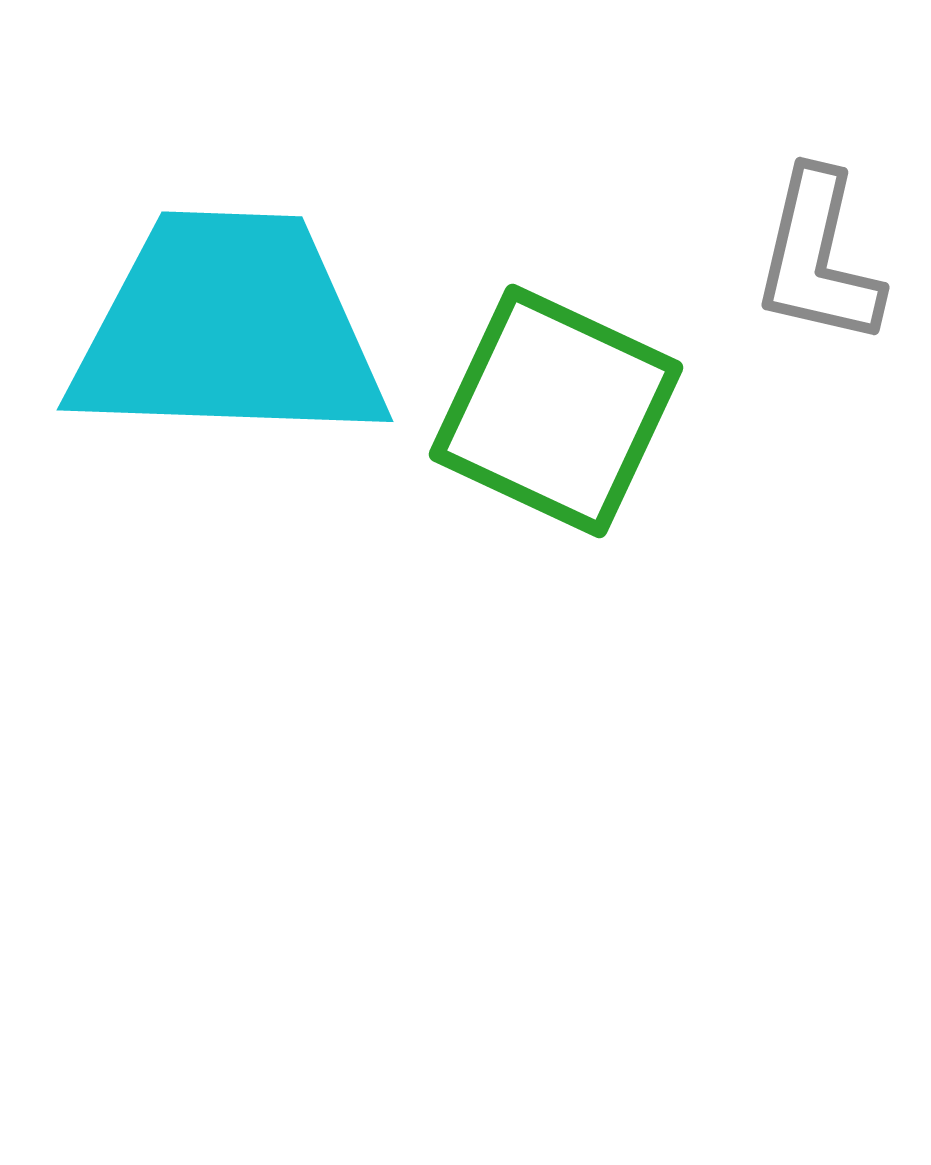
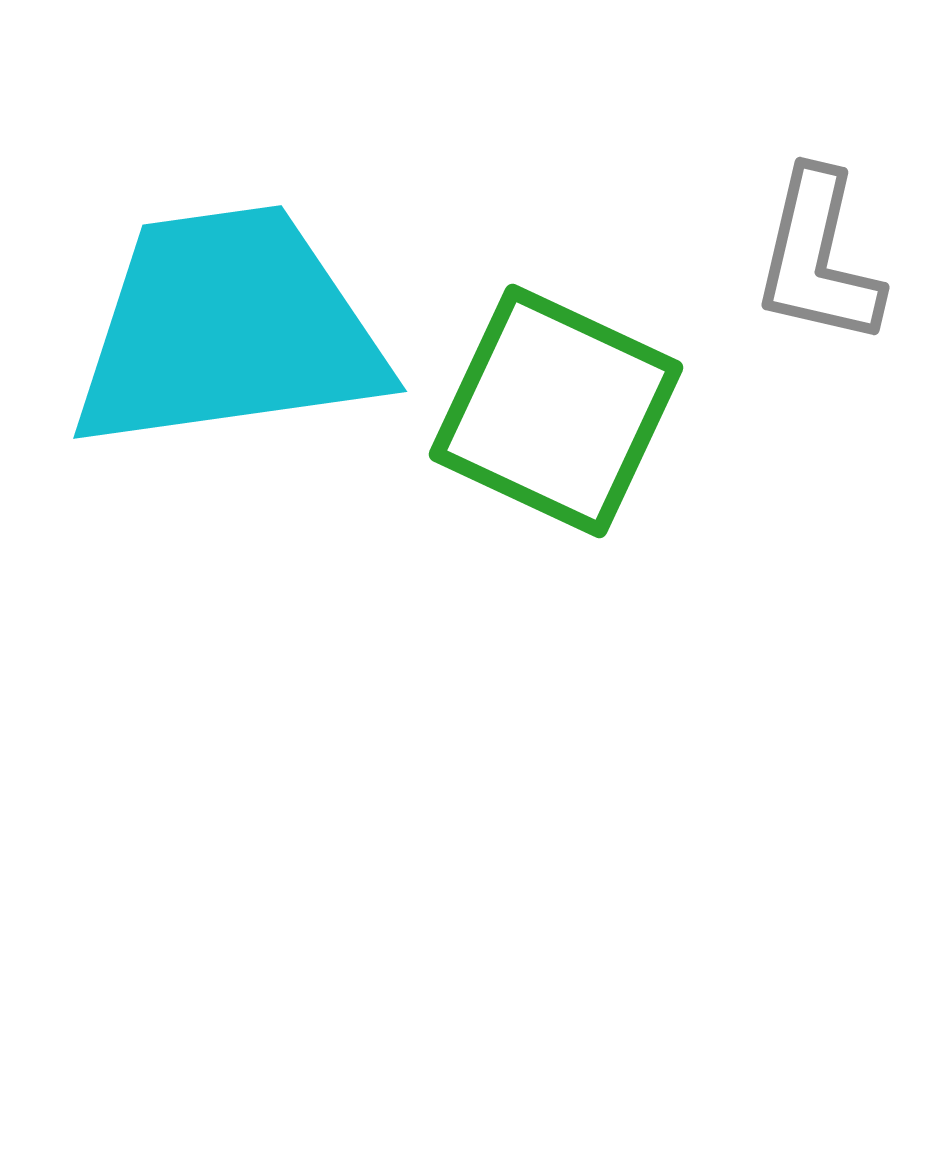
cyan trapezoid: rotated 10 degrees counterclockwise
